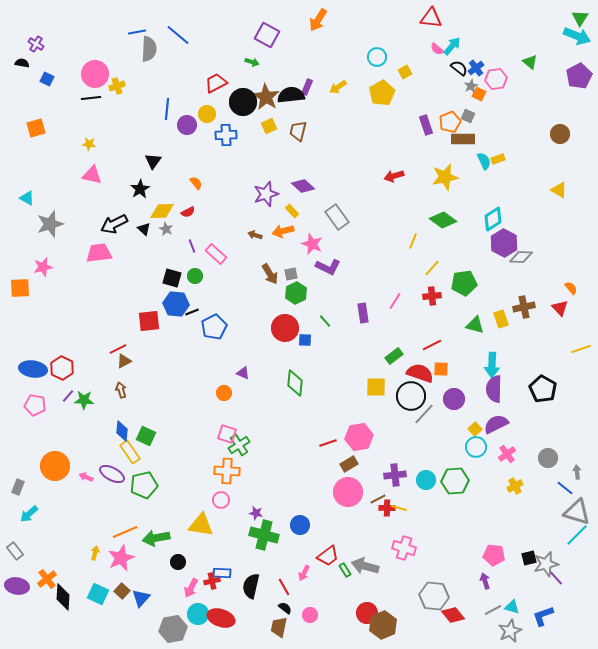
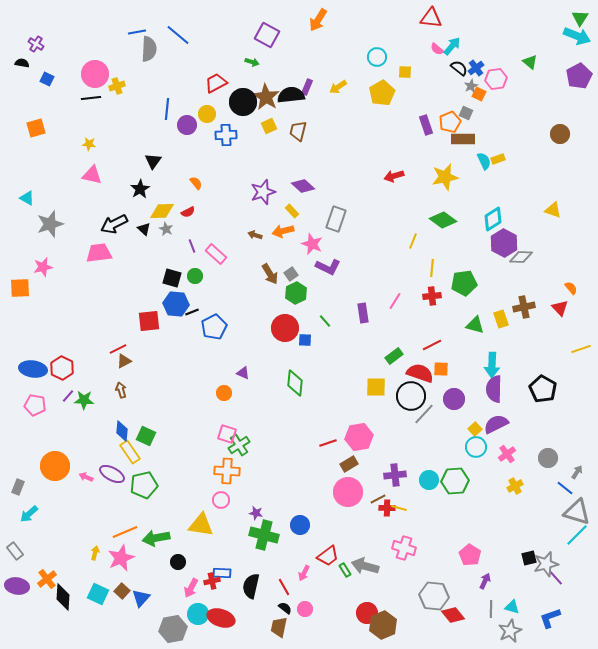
yellow square at (405, 72): rotated 32 degrees clockwise
gray square at (468, 116): moved 2 px left, 3 px up
yellow triangle at (559, 190): moved 6 px left, 20 px down; rotated 12 degrees counterclockwise
purple star at (266, 194): moved 3 px left, 2 px up
gray rectangle at (337, 217): moved 1 px left, 2 px down; rotated 55 degrees clockwise
yellow line at (432, 268): rotated 36 degrees counterclockwise
gray square at (291, 274): rotated 24 degrees counterclockwise
gray arrow at (577, 472): rotated 40 degrees clockwise
cyan circle at (426, 480): moved 3 px right
pink pentagon at (494, 555): moved 24 px left; rotated 25 degrees clockwise
purple arrow at (485, 581): rotated 42 degrees clockwise
gray line at (493, 610): moved 2 px left, 1 px up; rotated 60 degrees counterclockwise
pink circle at (310, 615): moved 5 px left, 6 px up
blue L-shape at (543, 616): moved 7 px right, 2 px down
